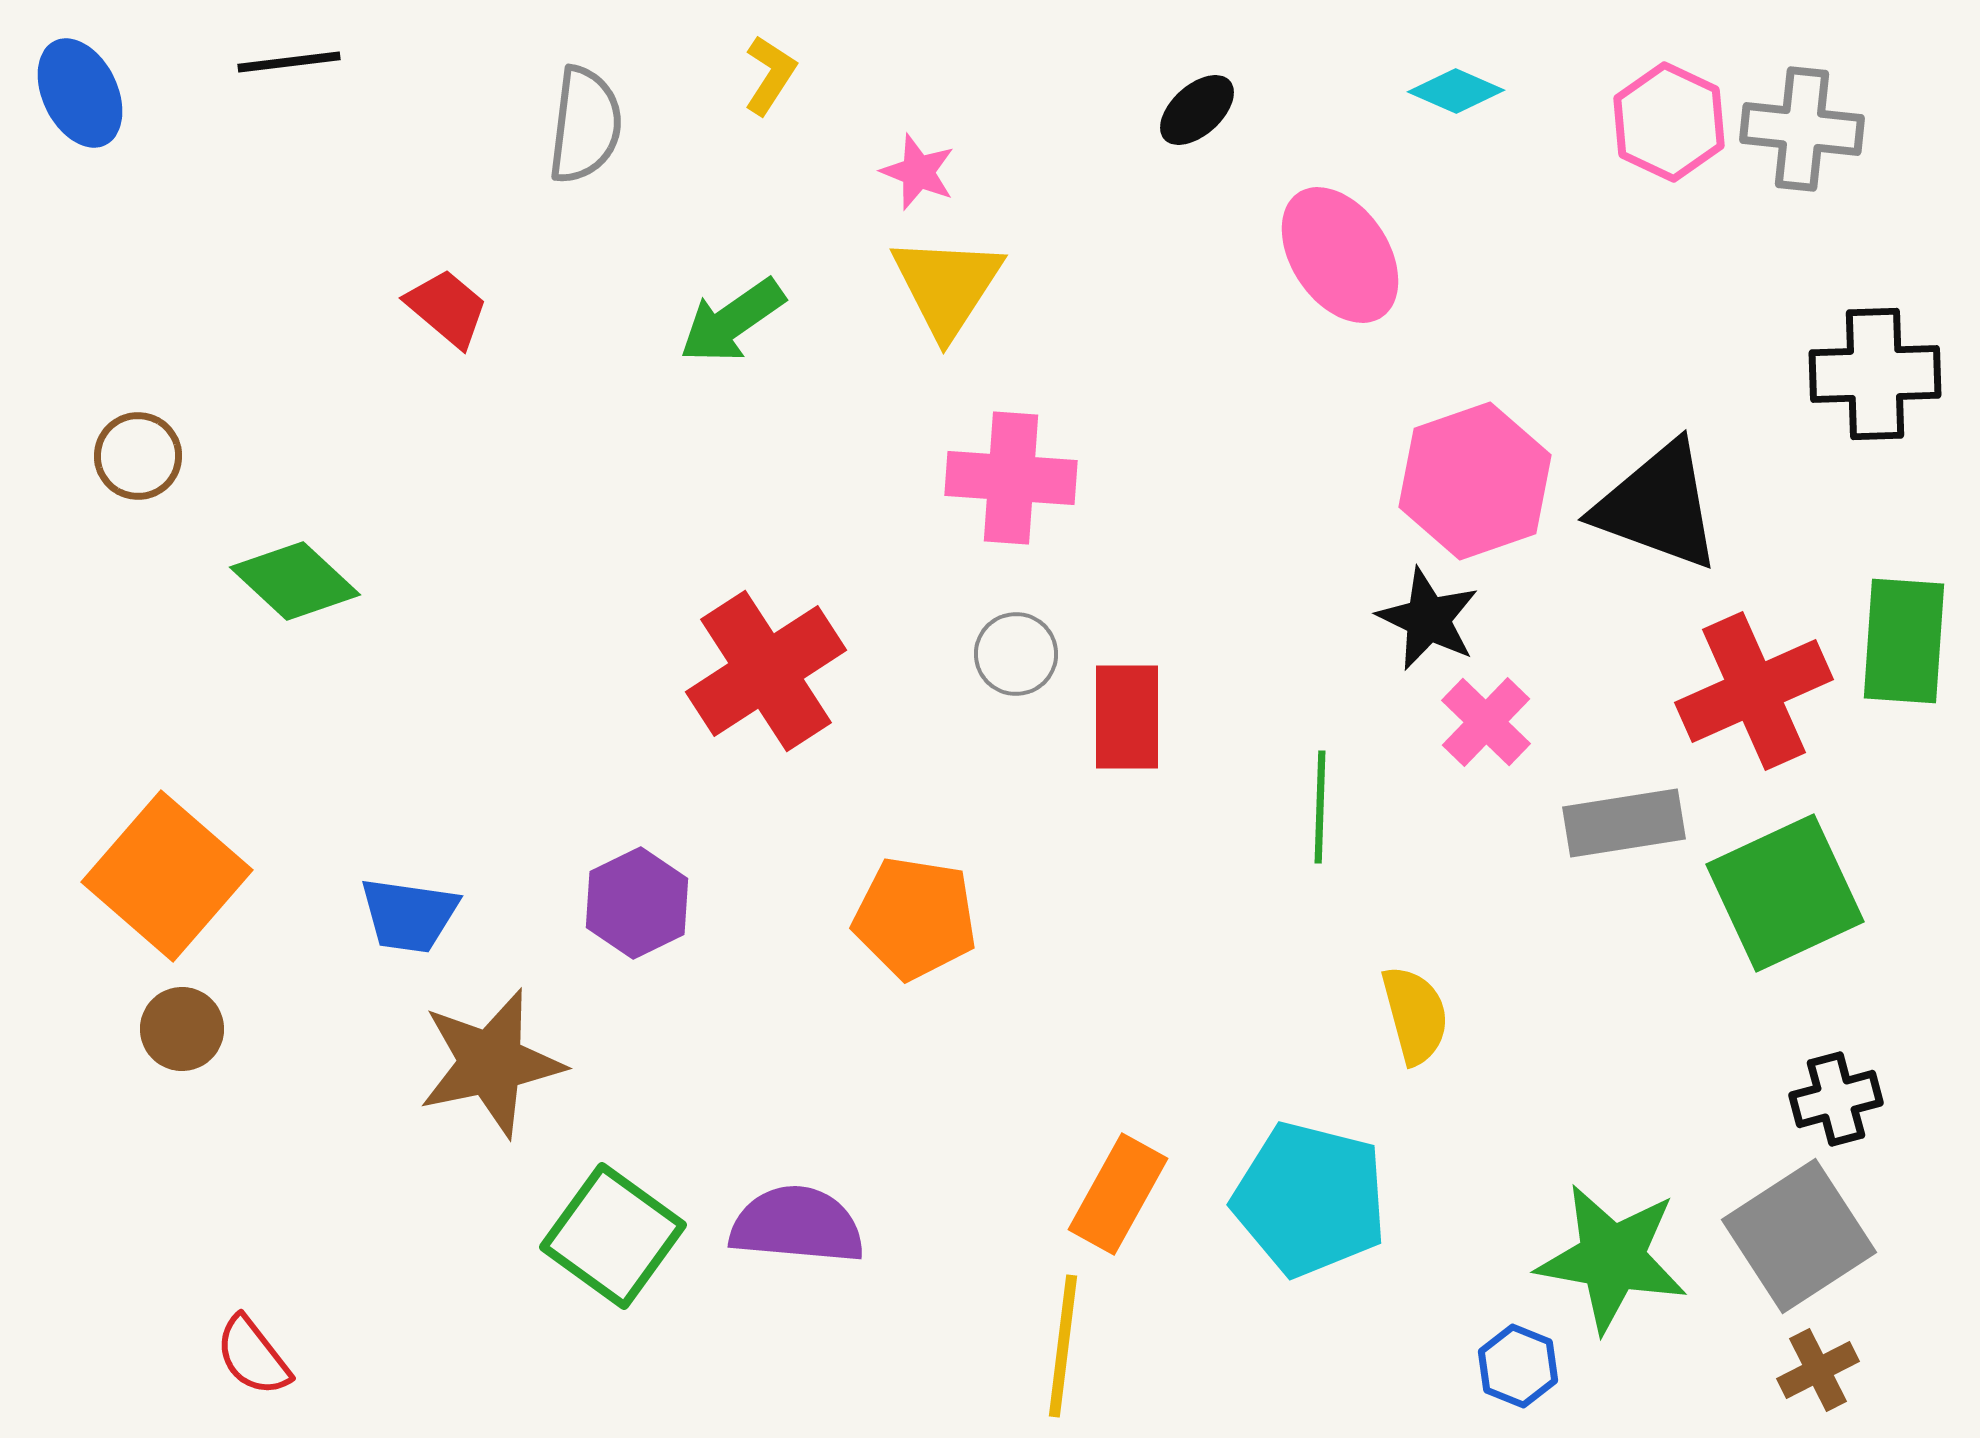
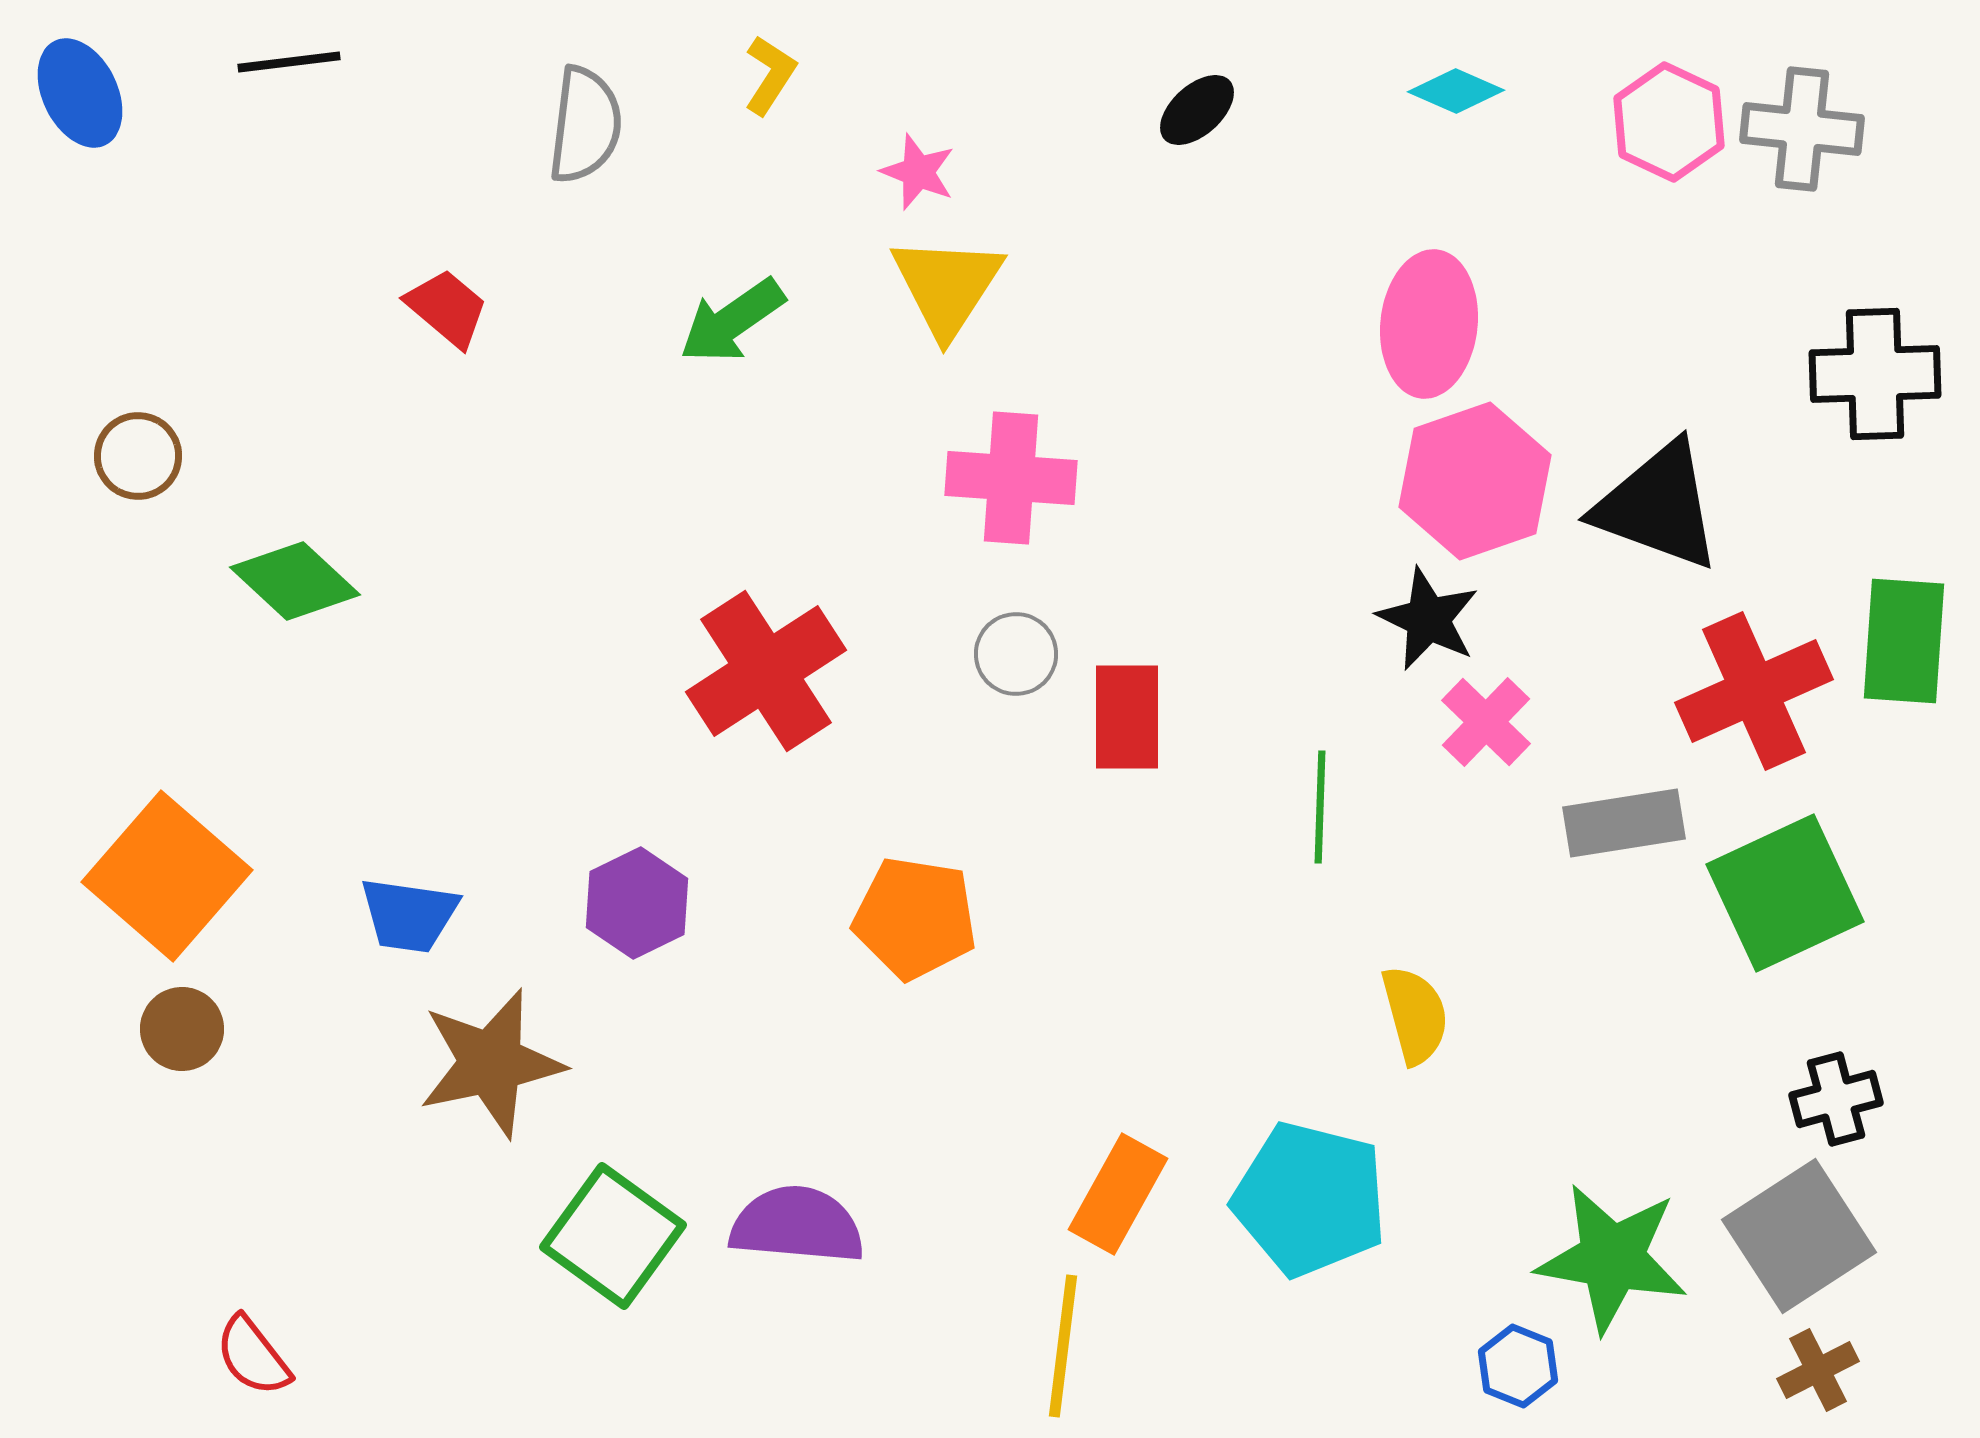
pink ellipse at (1340, 255): moved 89 px right, 69 px down; rotated 40 degrees clockwise
